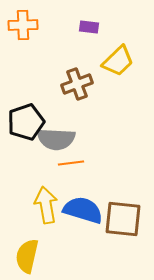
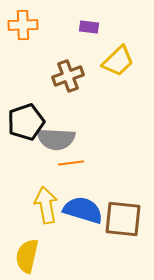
brown cross: moved 9 px left, 8 px up
